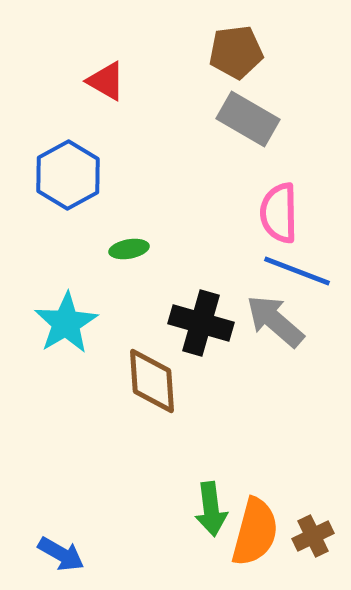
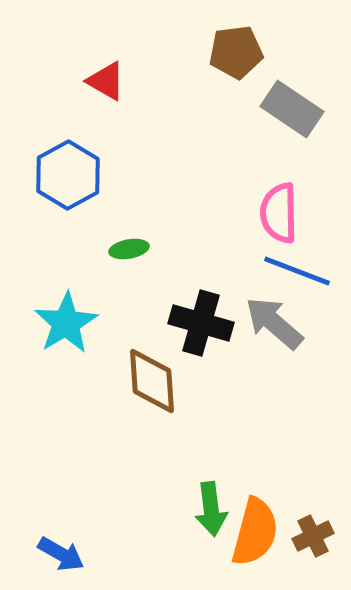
gray rectangle: moved 44 px right, 10 px up; rotated 4 degrees clockwise
gray arrow: moved 1 px left, 2 px down
